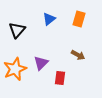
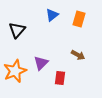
blue triangle: moved 3 px right, 4 px up
orange star: moved 2 px down
